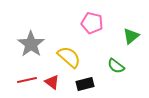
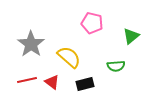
green semicircle: rotated 42 degrees counterclockwise
